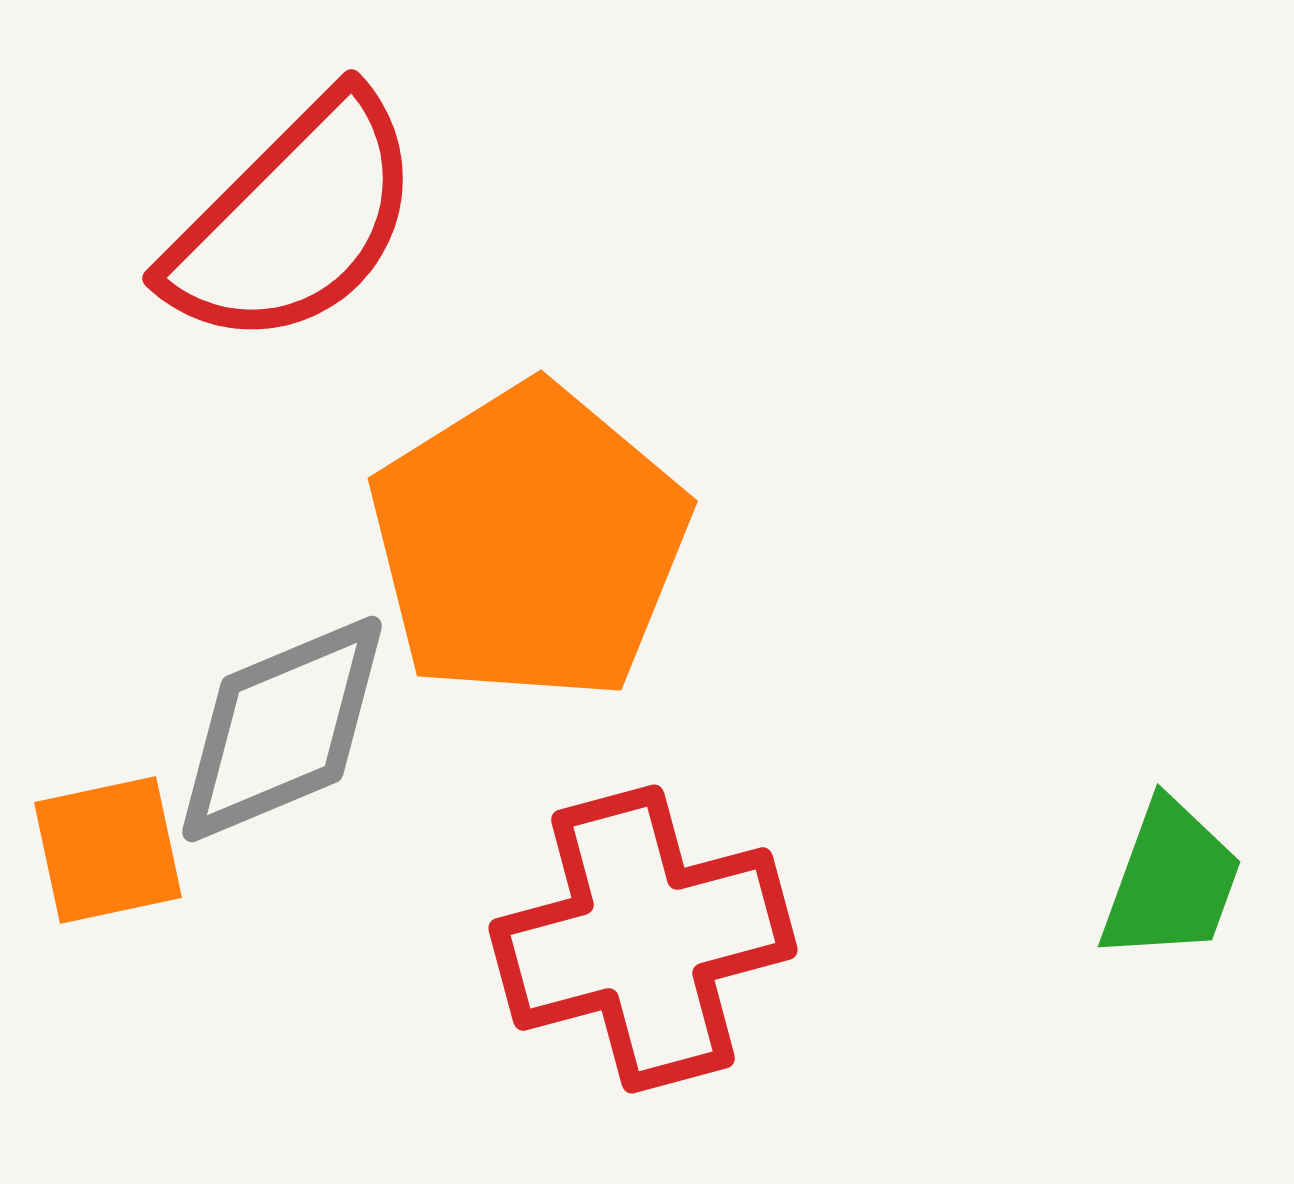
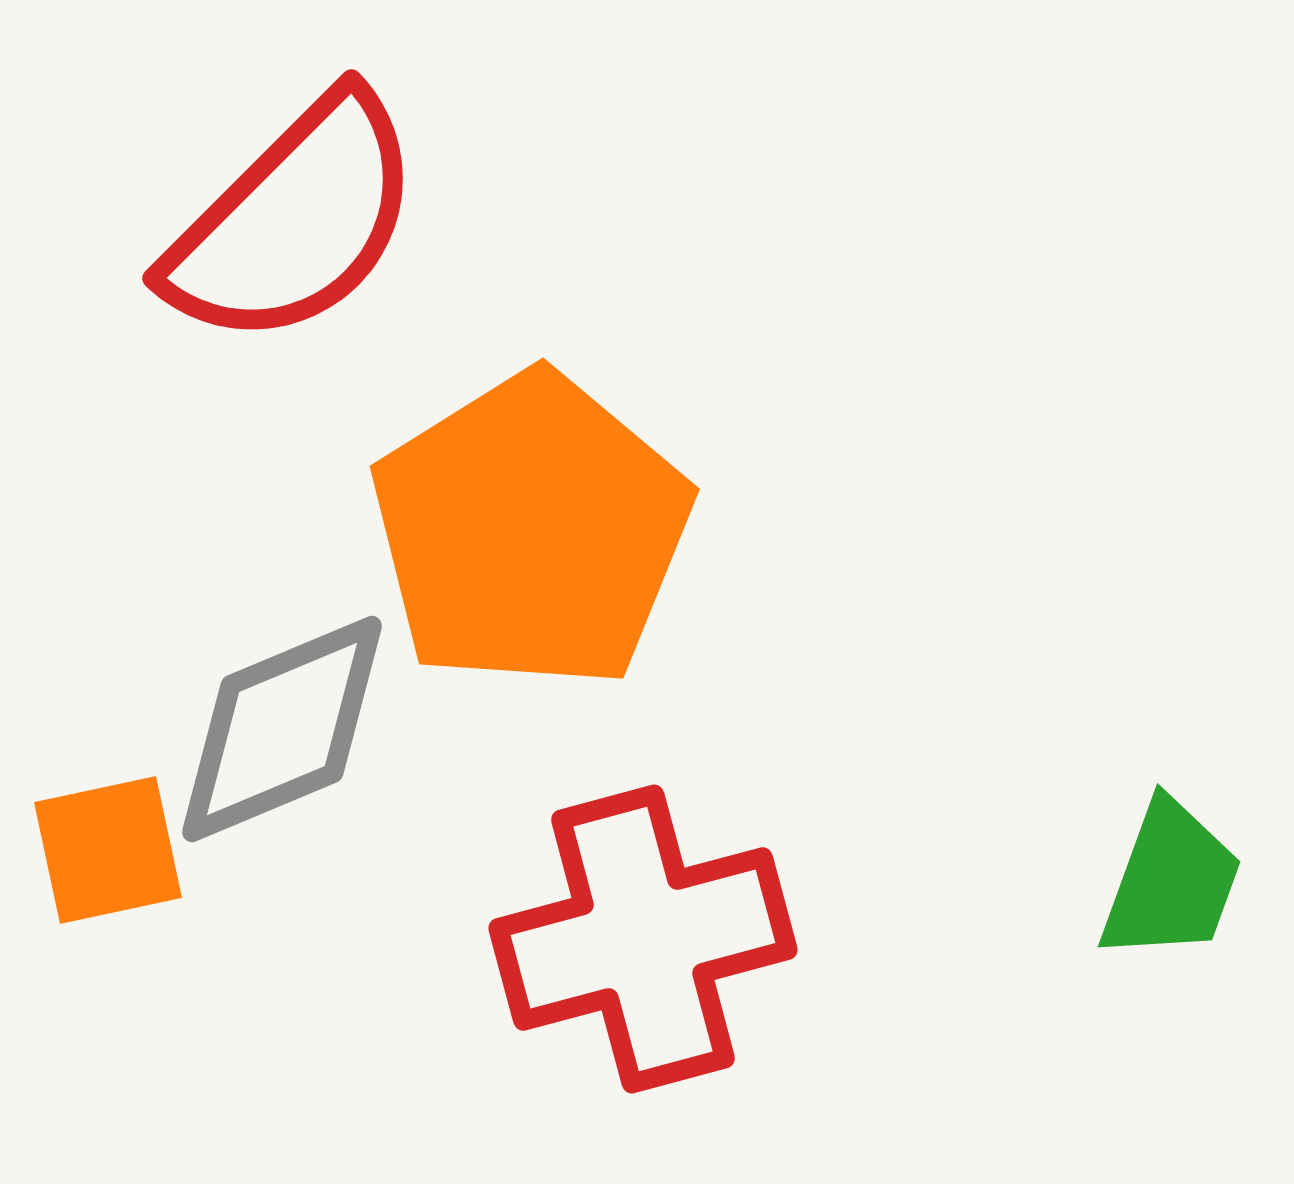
orange pentagon: moved 2 px right, 12 px up
